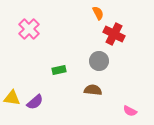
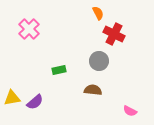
yellow triangle: rotated 18 degrees counterclockwise
